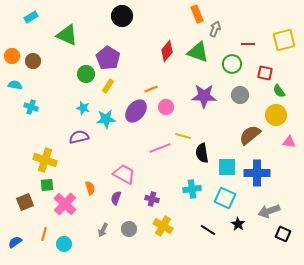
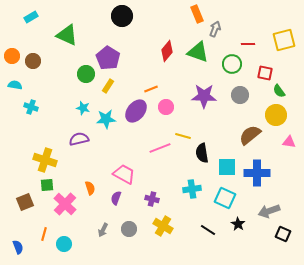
purple semicircle at (79, 137): moved 2 px down
blue semicircle at (15, 242): moved 3 px right, 5 px down; rotated 104 degrees clockwise
